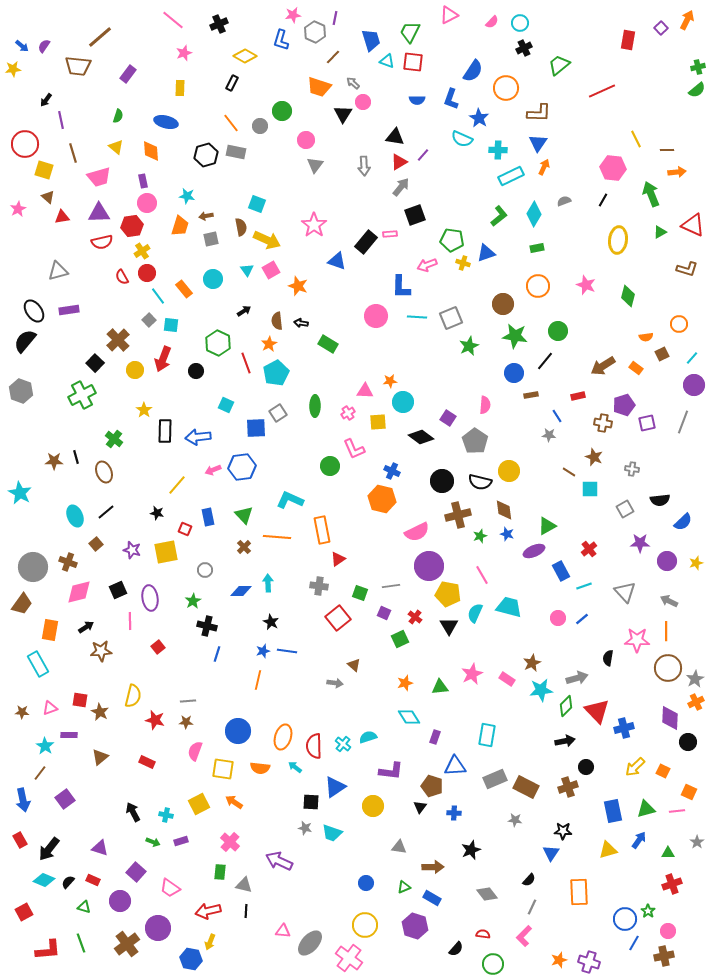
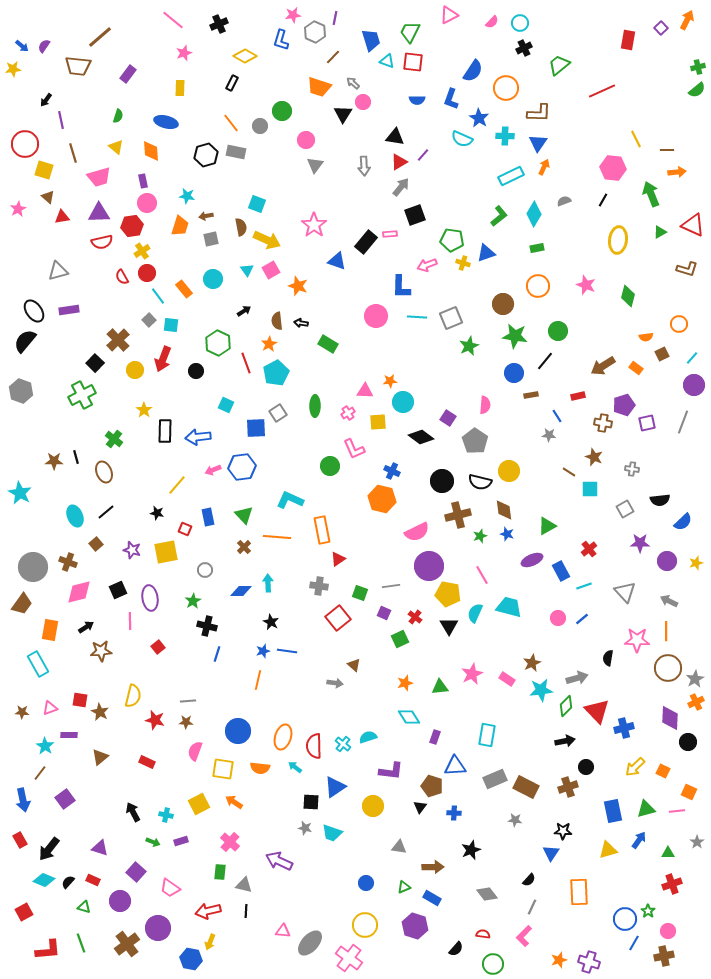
cyan cross at (498, 150): moved 7 px right, 14 px up
purple ellipse at (534, 551): moved 2 px left, 9 px down
